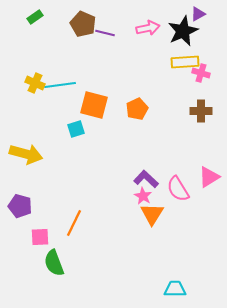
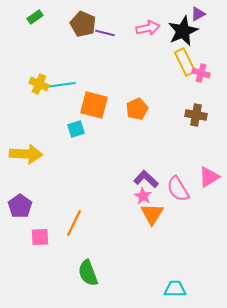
yellow rectangle: rotated 68 degrees clockwise
yellow cross: moved 4 px right, 1 px down
brown cross: moved 5 px left, 4 px down; rotated 10 degrees clockwise
yellow arrow: rotated 12 degrees counterclockwise
purple pentagon: rotated 20 degrees clockwise
green semicircle: moved 34 px right, 10 px down
